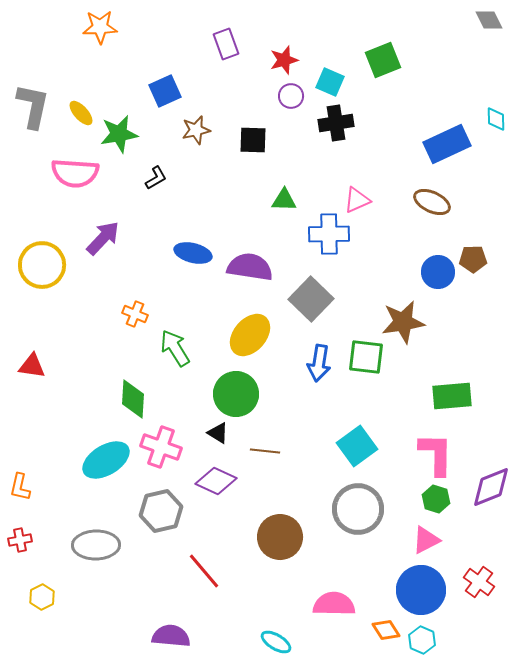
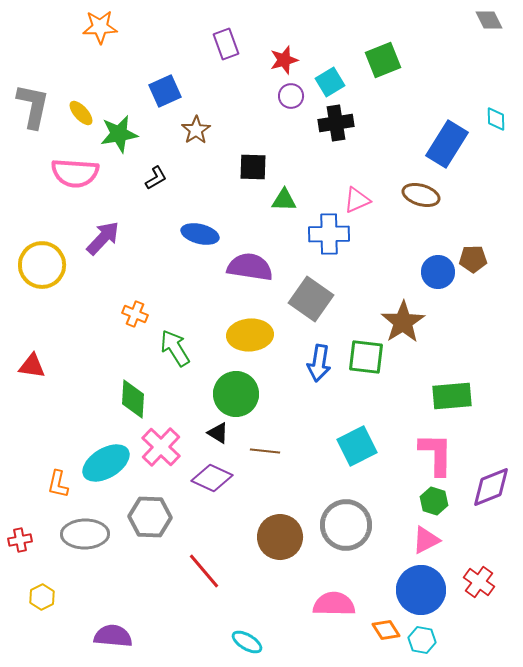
cyan square at (330, 82): rotated 36 degrees clockwise
brown star at (196, 130): rotated 20 degrees counterclockwise
black square at (253, 140): moved 27 px down
blue rectangle at (447, 144): rotated 33 degrees counterclockwise
brown ellipse at (432, 202): moved 11 px left, 7 px up; rotated 9 degrees counterclockwise
blue ellipse at (193, 253): moved 7 px right, 19 px up
gray square at (311, 299): rotated 9 degrees counterclockwise
brown star at (403, 322): rotated 24 degrees counterclockwise
yellow ellipse at (250, 335): rotated 45 degrees clockwise
cyan square at (357, 446): rotated 9 degrees clockwise
pink cross at (161, 447): rotated 24 degrees clockwise
cyan ellipse at (106, 460): moved 3 px down
purple diamond at (216, 481): moved 4 px left, 3 px up
orange L-shape at (20, 487): moved 38 px right, 3 px up
green hexagon at (436, 499): moved 2 px left, 2 px down
gray circle at (358, 509): moved 12 px left, 16 px down
gray hexagon at (161, 511): moved 11 px left, 6 px down; rotated 15 degrees clockwise
gray ellipse at (96, 545): moved 11 px left, 11 px up
purple semicircle at (171, 636): moved 58 px left
cyan hexagon at (422, 640): rotated 12 degrees counterclockwise
cyan ellipse at (276, 642): moved 29 px left
